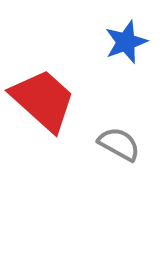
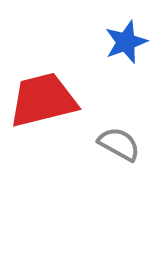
red trapezoid: rotated 56 degrees counterclockwise
